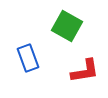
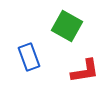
blue rectangle: moved 1 px right, 1 px up
